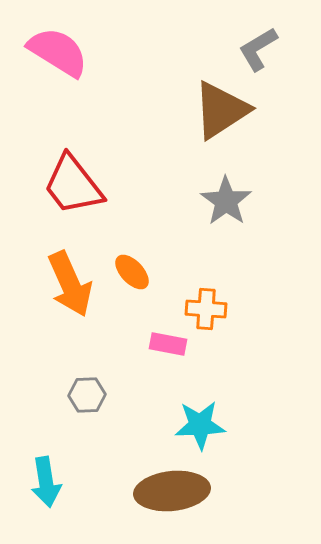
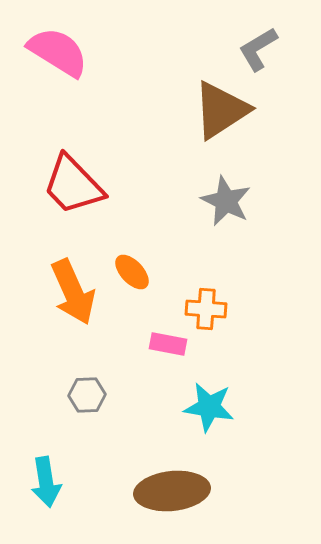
red trapezoid: rotated 6 degrees counterclockwise
gray star: rotated 9 degrees counterclockwise
orange arrow: moved 3 px right, 8 px down
cyan star: moved 9 px right, 18 px up; rotated 12 degrees clockwise
